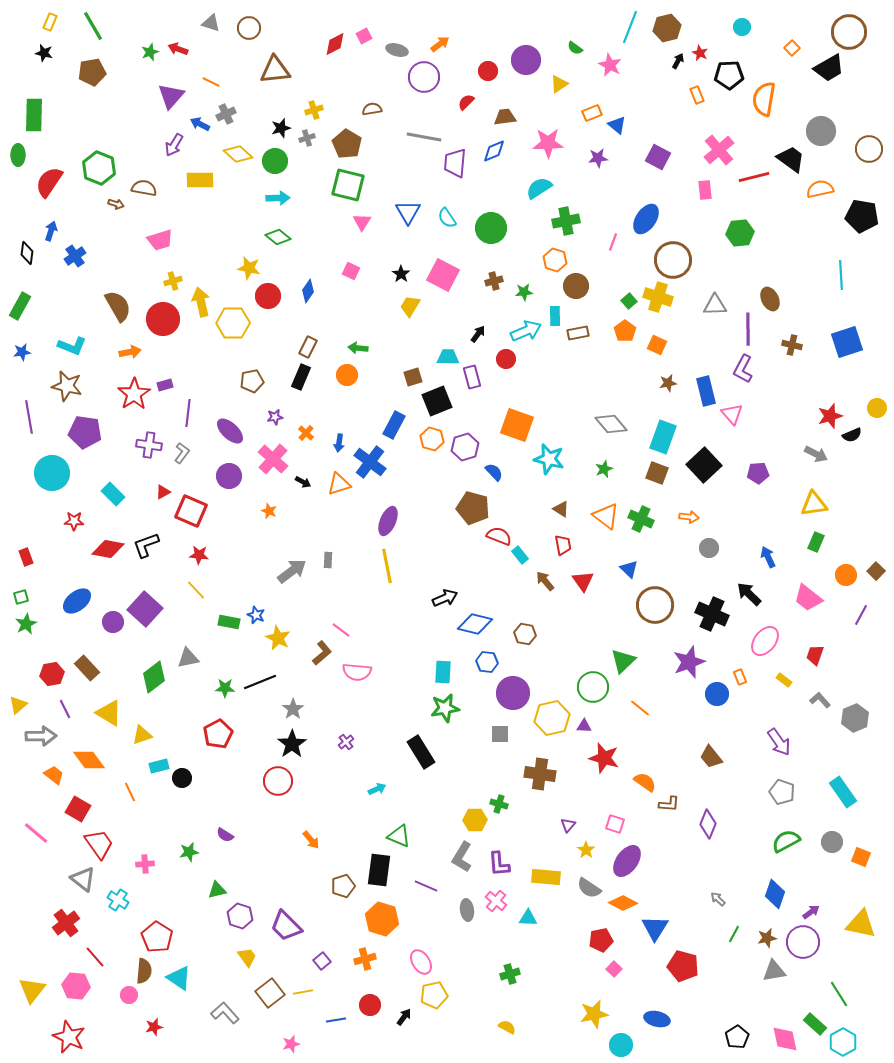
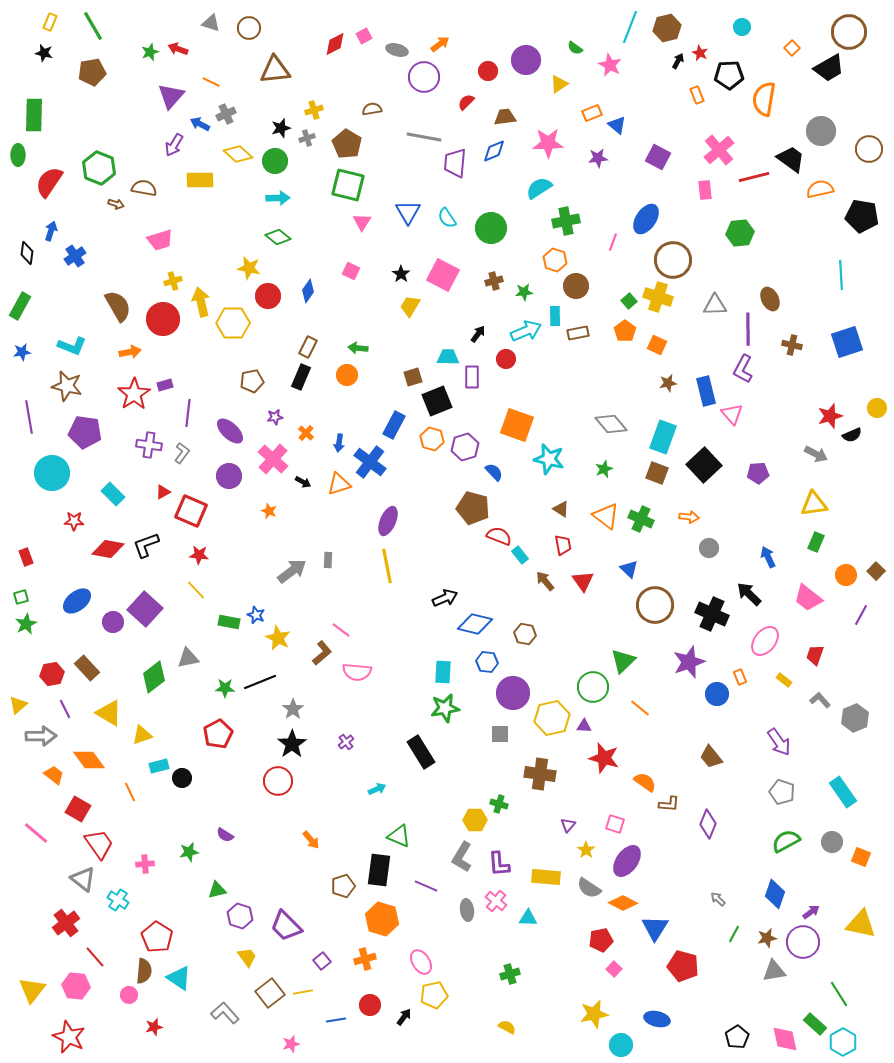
purple rectangle at (472, 377): rotated 15 degrees clockwise
